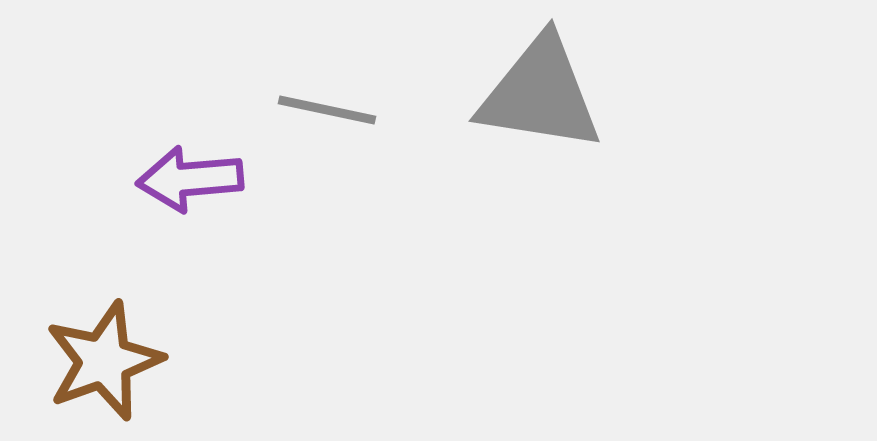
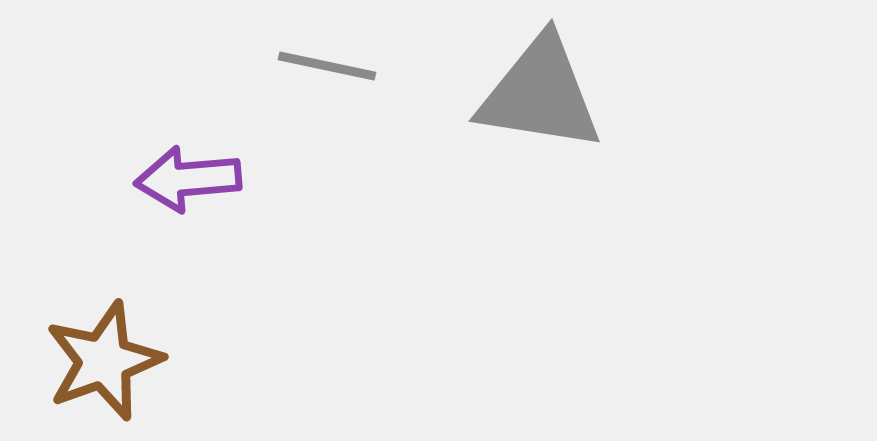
gray line: moved 44 px up
purple arrow: moved 2 px left
